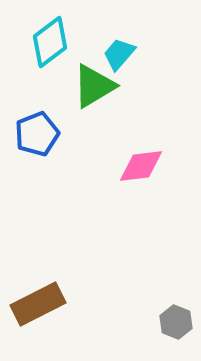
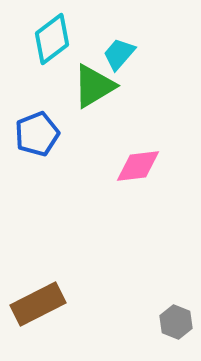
cyan diamond: moved 2 px right, 3 px up
pink diamond: moved 3 px left
